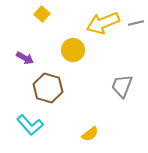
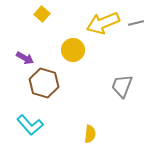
brown hexagon: moved 4 px left, 5 px up
yellow semicircle: rotated 48 degrees counterclockwise
